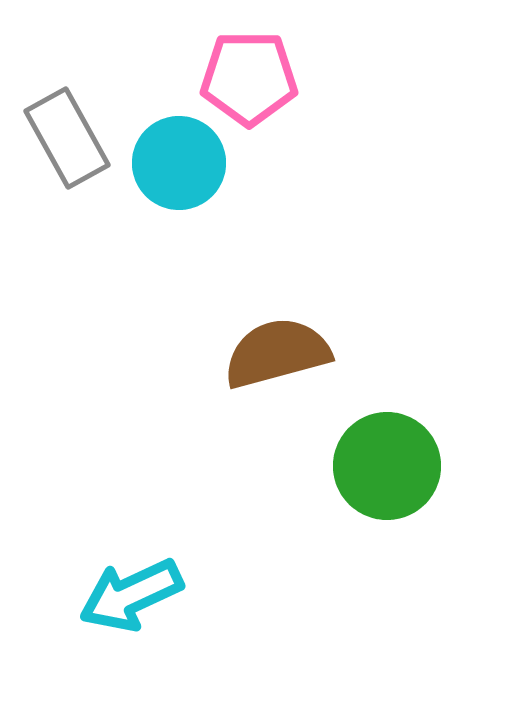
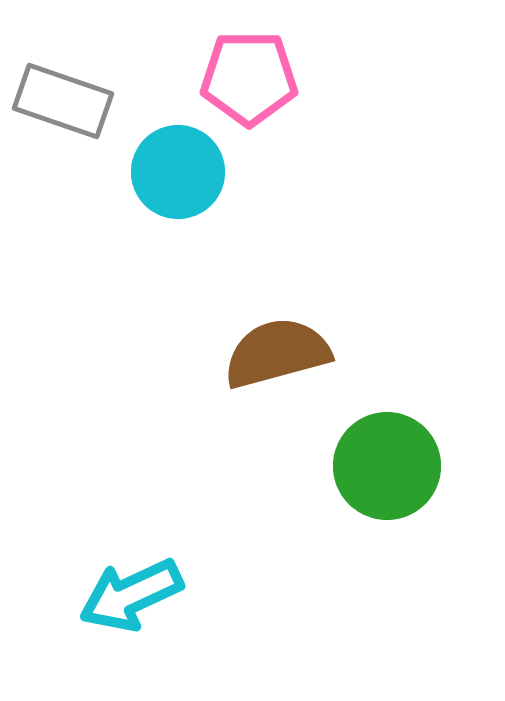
gray rectangle: moved 4 px left, 37 px up; rotated 42 degrees counterclockwise
cyan circle: moved 1 px left, 9 px down
